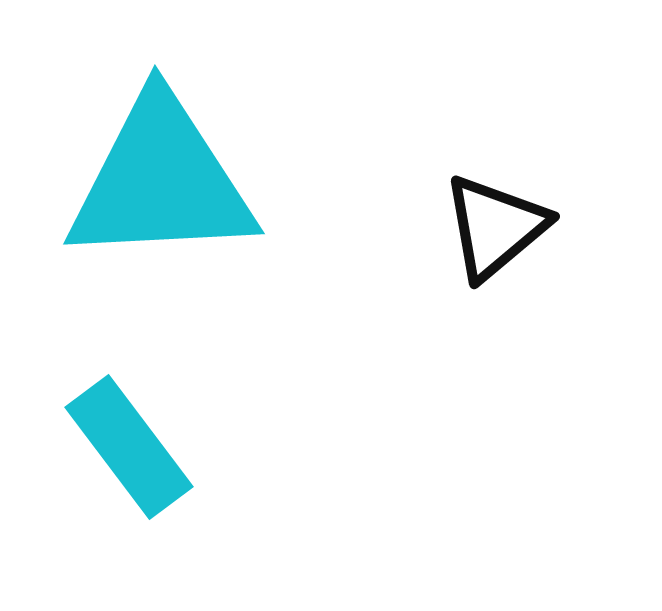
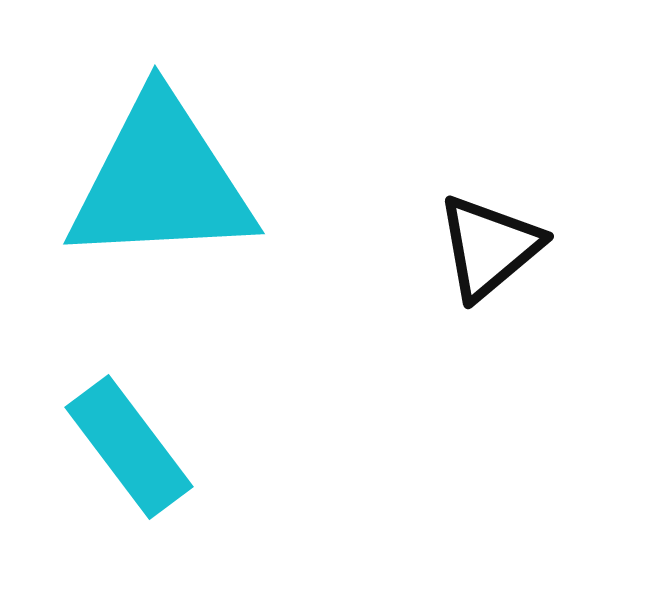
black triangle: moved 6 px left, 20 px down
